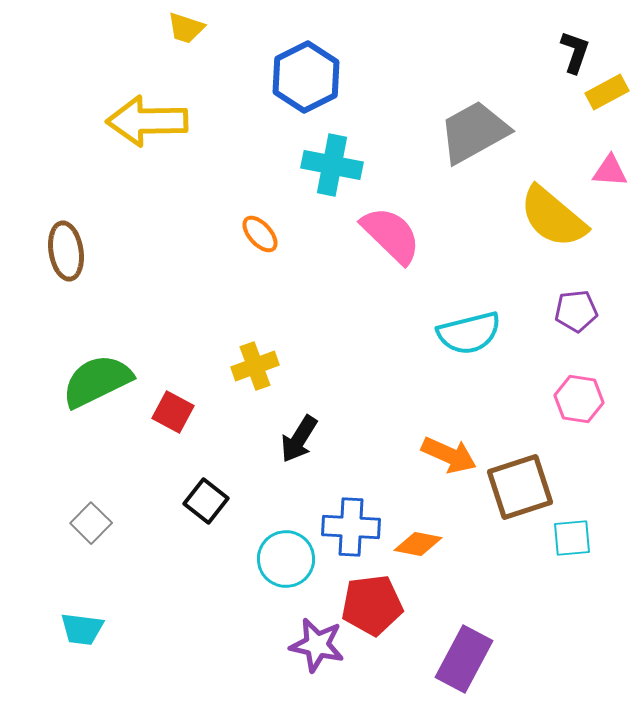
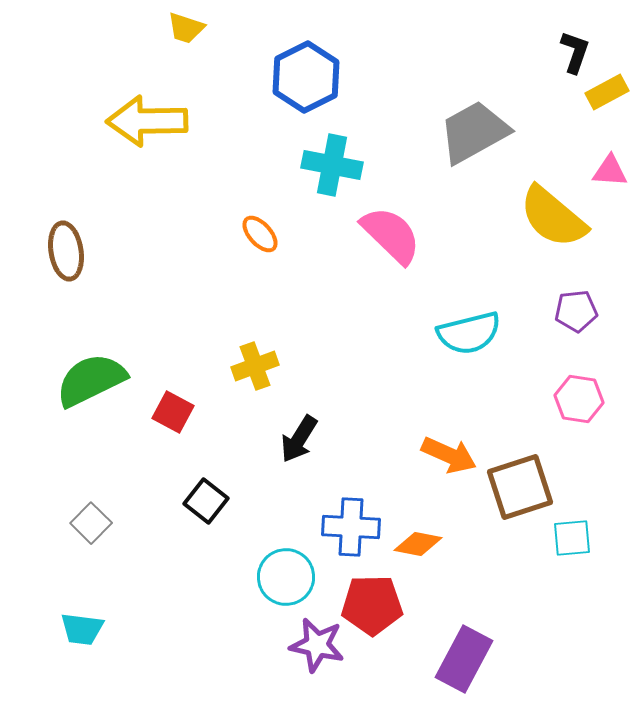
green semicircle: moved 6 px left, 1 px up
cyan circle: moved 18 px down
red pentagon: rotated 6 degrees clockwise
